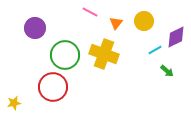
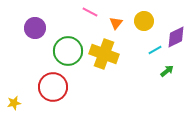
green circle: moved 3 px right, 4 px up
green arrow: rotated 80 degrees counterclockwise
